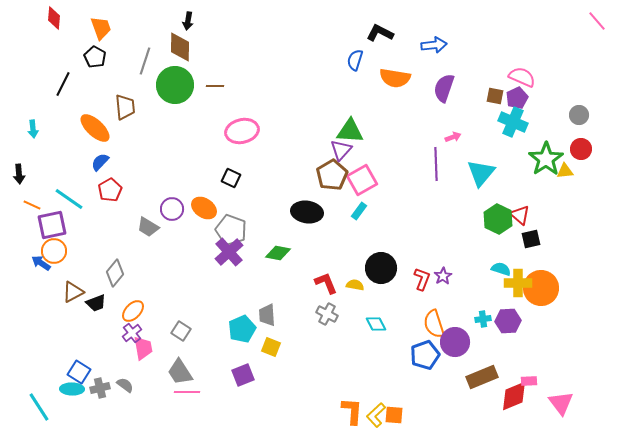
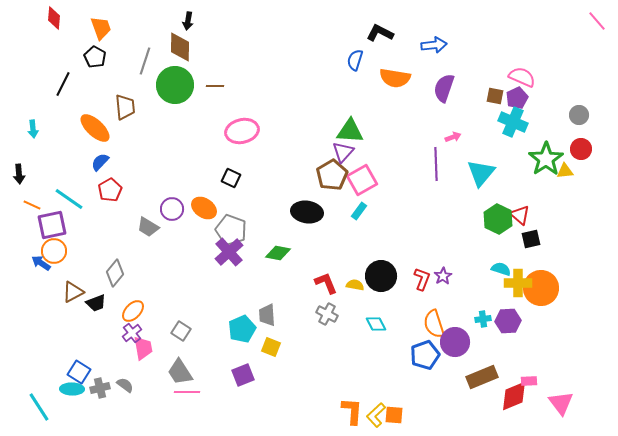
purple triangle at (341, 150): moved 2 px right, 2 px down
black circle at (381, 268): moved 8 px down
